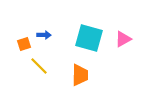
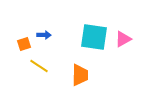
cyan square: moved 5 px right, 1 px up; rotated 8 degrees counterclockwise
yellow line: rotated 12 degrees counterclockwise
